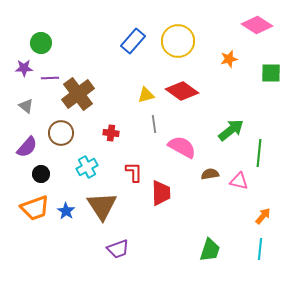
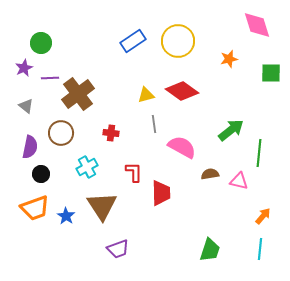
pink diamond: rotated 40 degrees clockwise
blue rectangle: rotated 15 degrees clockwise
purple star: rotated 24 degrees counterclockwise
purple semicircle: moved 3 px right; rotated 30 degrees counterclockwise
blue star: moved 5 px down
